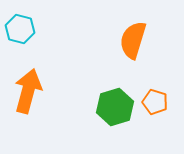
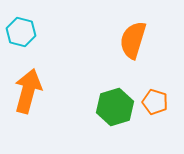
cyan hexagon: moved 1 px right, 3 px down
